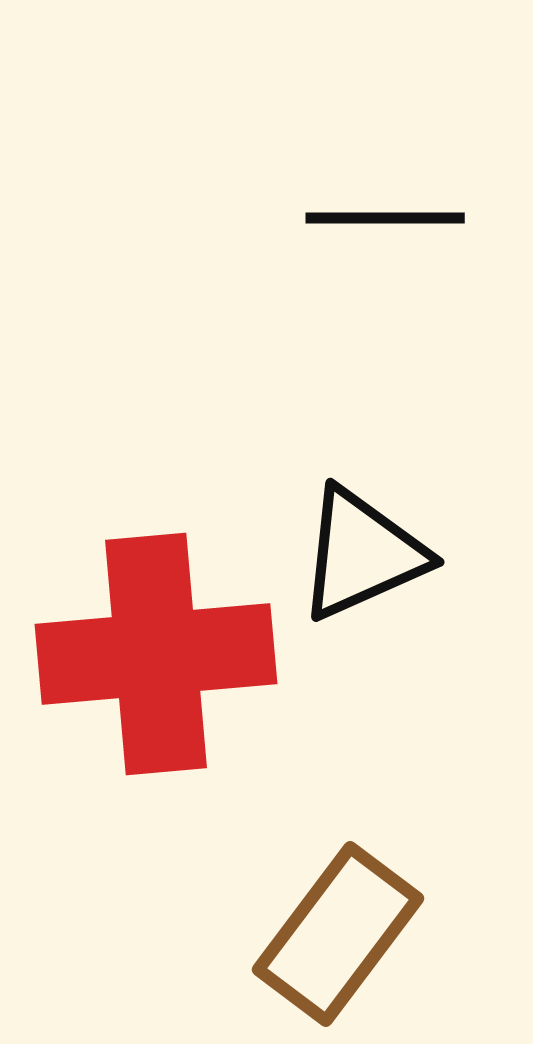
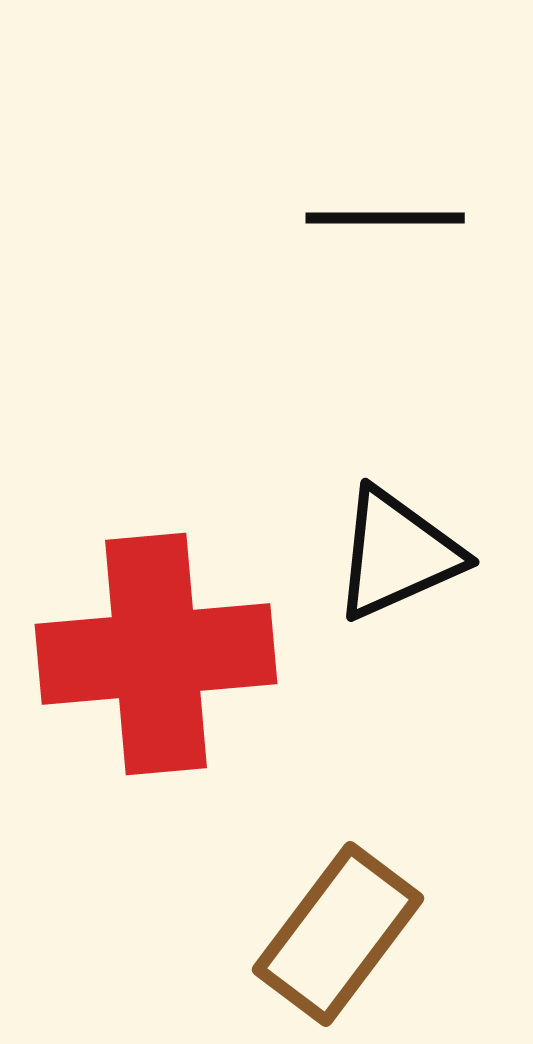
black triangle: moved 35 px right
